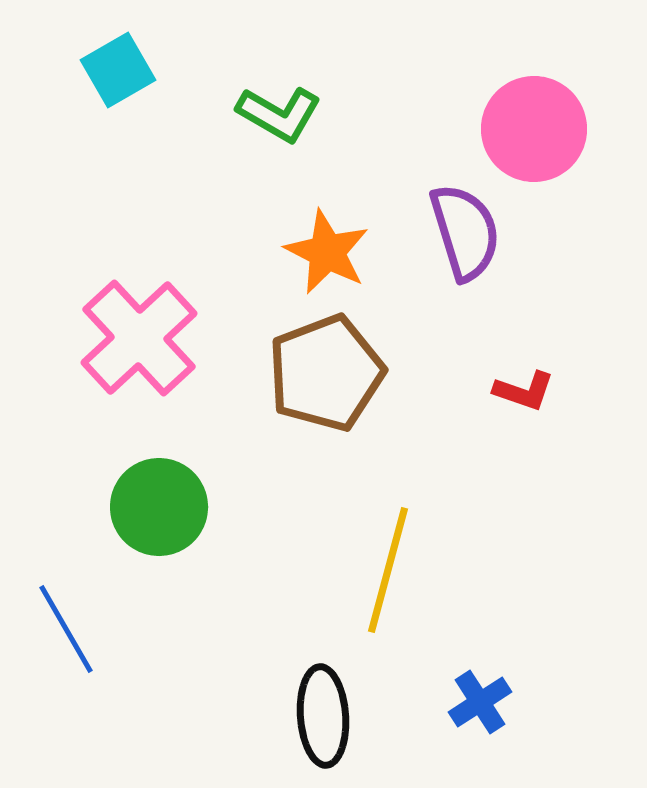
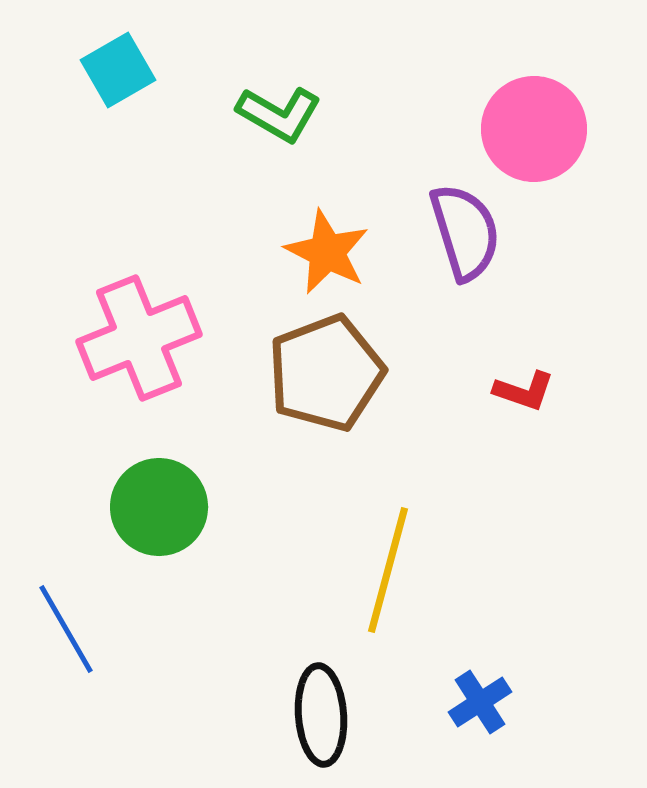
pink cross: rotated 21 degrees clockwise
black ellipse: moved 2 px left, 1 px up
